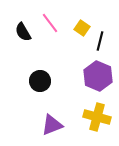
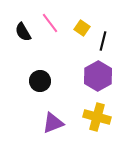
black line: moved 3 px right
purple hexagon: rotated 8 degrees clockwise
purple triangle: moved 1 px right, 2 px up
